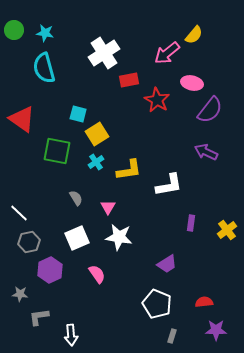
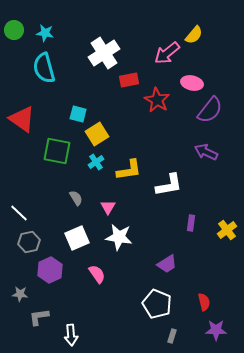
red semicircle: rotated 84 degrees clockwise
